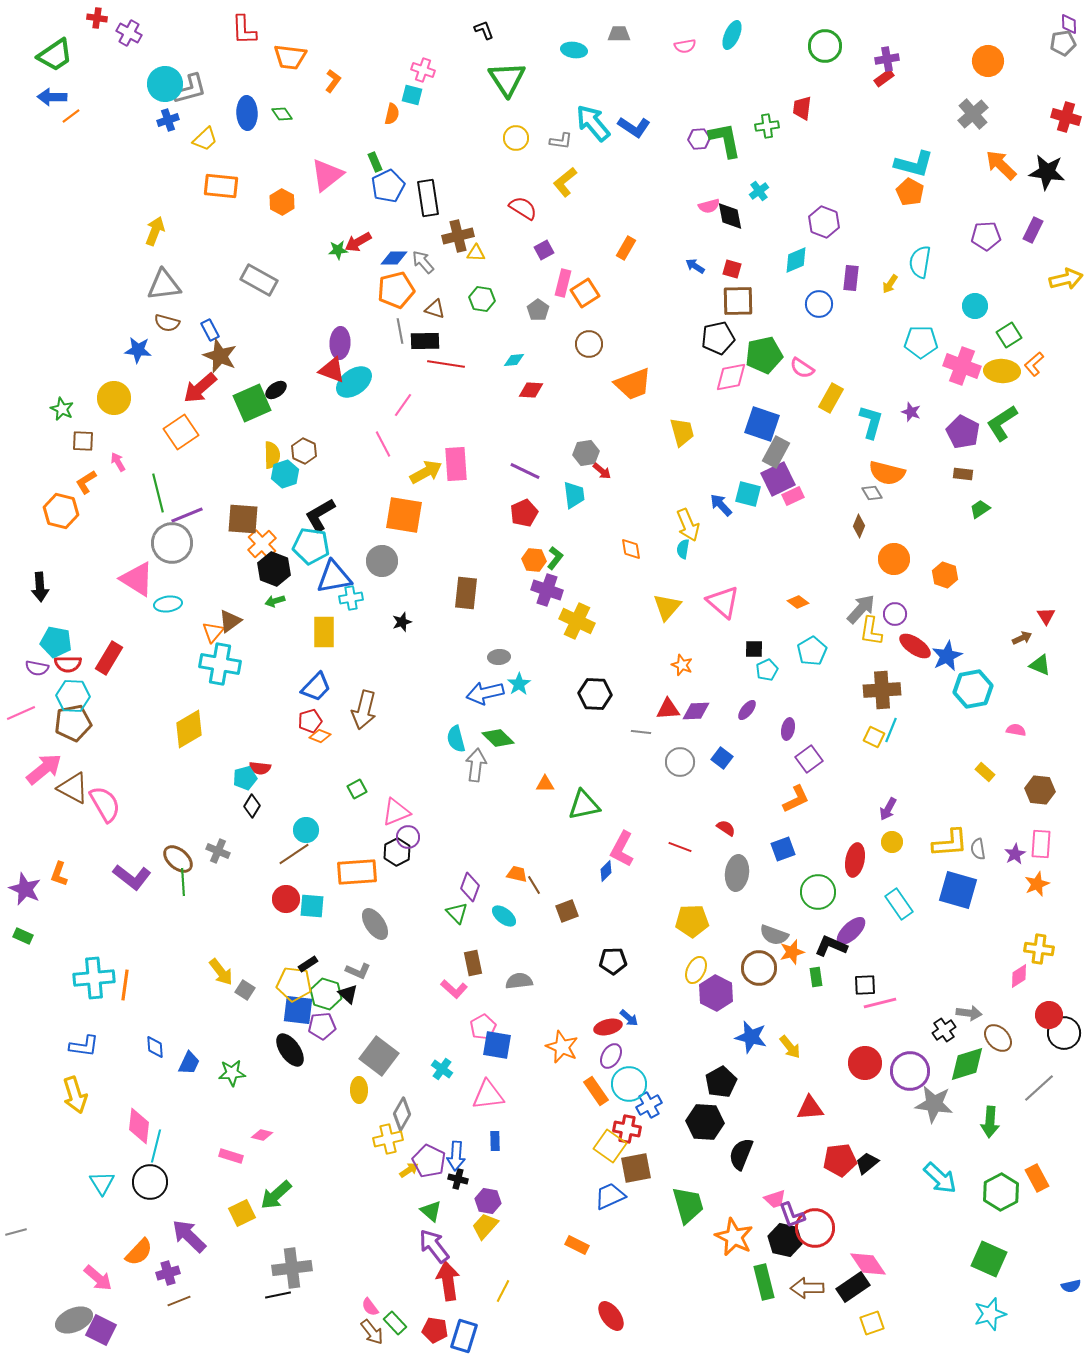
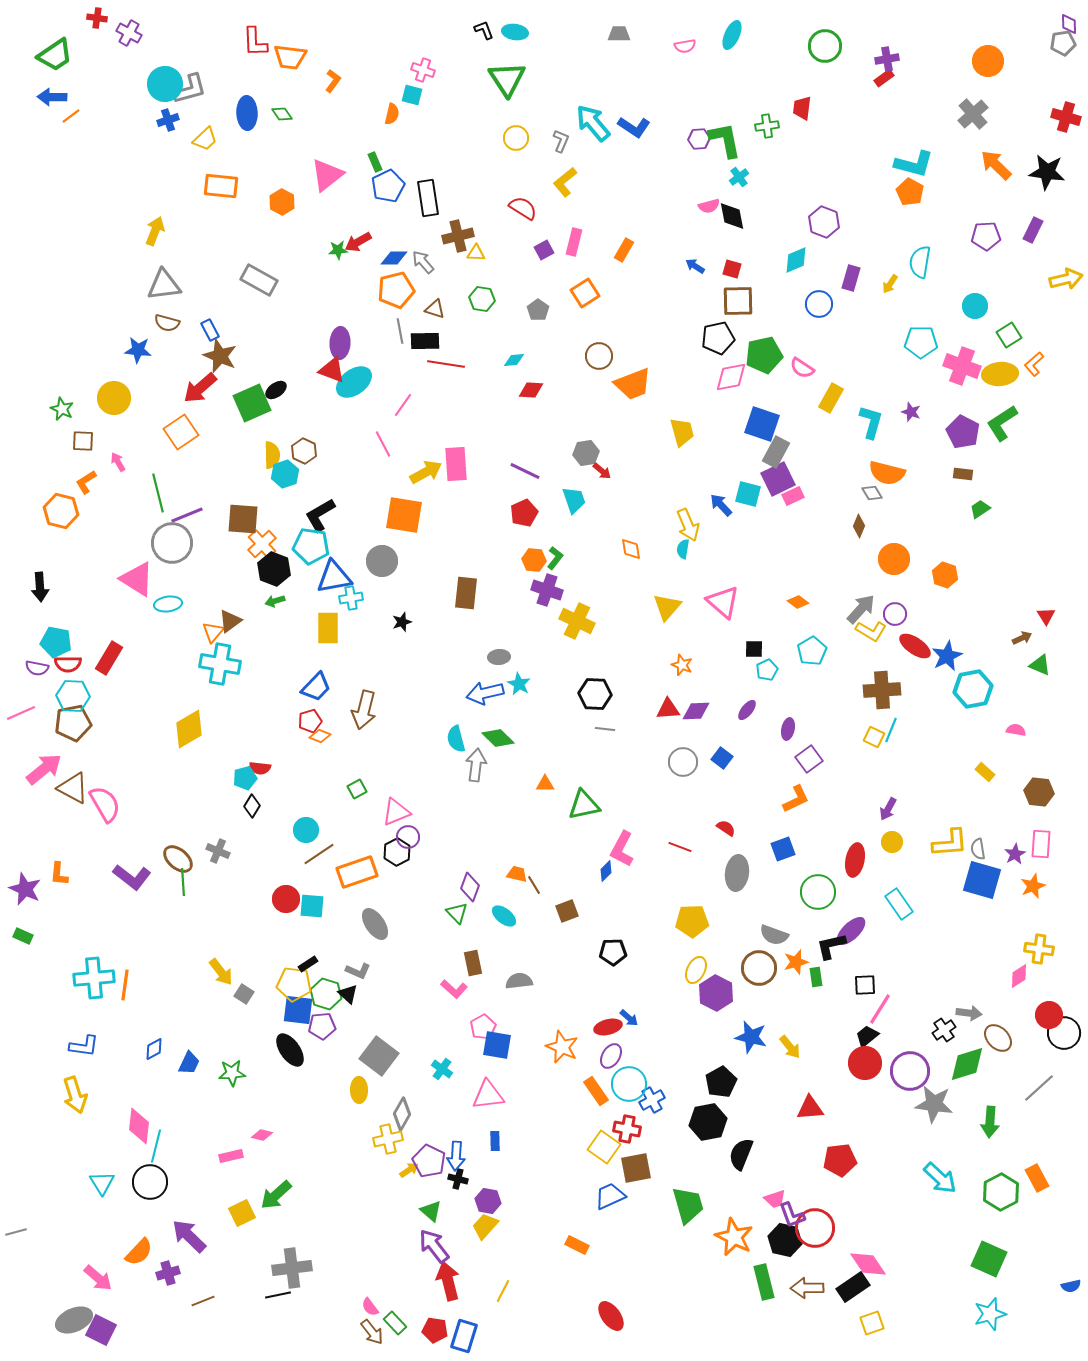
red L-shape at (244, 30): moved 11 px right, 12 px down
cyan ellipse at (574, 50): moved 59 px left, 18 px up
gray L-shape at (561, 141): rotated 75 degrees counterclockwise
orange arrow at (1001, 165): moved 5 px left
cyan cross at (759, 191): moved 20 px left, 14 px up
black diamond at (730, 216): moved 2 px right
orange rectangle at (626, 248): moved 2 px left, 2 px down
purple rectangle at (851, 278): rotated 10 degrees clockwise
pink rectangle at (563, 283): moved 11 px right, 41 px up
brown circle at (589, 344): moved 10 px right, 12 px down
yellow ellipse at (1002, 371): moved 2 px left, 3 px down; rotated 8 degrees counterclockwise
cyan trapezoid at (574, 495): moved 5 px down; rotated 12 degrees counterclockwise
yellow L-shape at (871, 631): rotated 68 degrees counterclockwise
yellow rectangle at (324, 632): moved 4 px right, 4 px up
cyan star at (519, 684): rotated 10 degrees counterclockwise
gray line at (641, 732): moved 36 px left, 3 px up
gray circle at (680, 762): moved 3 px right
brown hexagon at (1040, 790): moved 1 px left, 2 px down
brown line at (294, 854): moved 25 px right
orange rectangle at (357, 872): rotated 15 degrees counterclockwise
orange L-shape at (59, 874): rotated 15 degrees counterclockwise
orange star at (1037, 884): moved 4 px left, 2 px down
blue square at (958, 890): moved 24 px right, 10 px up
black L-shape at (831, 946): rotated 36 degrees counterclockwise
orange star at (792, 952): moved 4 px right, 10 px down
black pentagon at (613, 961): moved 9 px up
gray square at (245, 990): moved 1 px left, 4 px down
pink line at (880, 1003): moved 6 px down; rotated 44 degrees counterclockwise
blue diamond at (155, 1047): moved 1 px left, 2 px down; rotated 65 degrees clockwise
blue cross at (649, 1105): moved 3 px right, 5 px up
black hexagon at (705, 1122): moved 3 px right; rotated 15 degrees counterclockwise
yellow square at (610, 1146): moved 6 px left, 1 px down
pink rectangle at (231, 1156): rotated 30 degrees counterclockwise
black trapezoid at (867, 1163): moved 127 px up
red arrow at (448, 1281): rotated 6 degrees counterclockwise
brown line at (179, 1301): moved 24 px right
